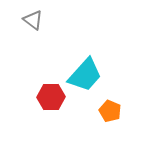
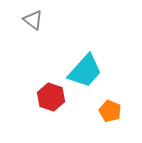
cyan trapezoid: moved 4 px up
red hexagon: rotated 20 degrees clockwise
